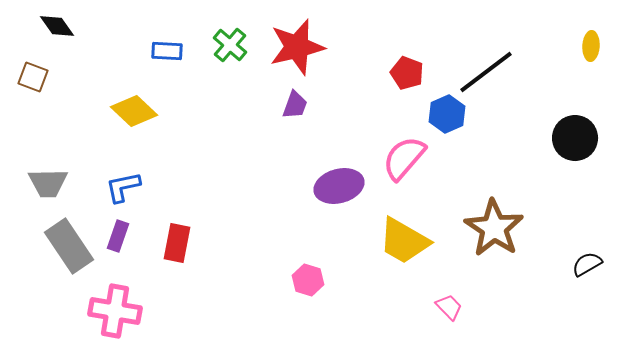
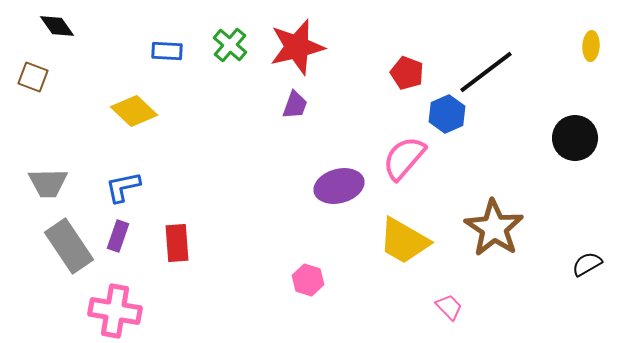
red rectangle: rotated 15 degrees counterclockwise
